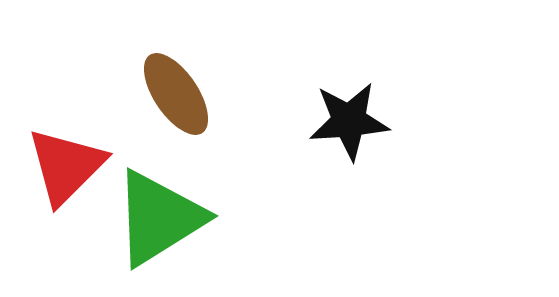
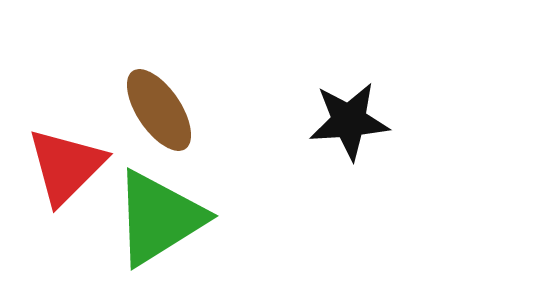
brown ellipse: moved 17 px left, 16 px down
